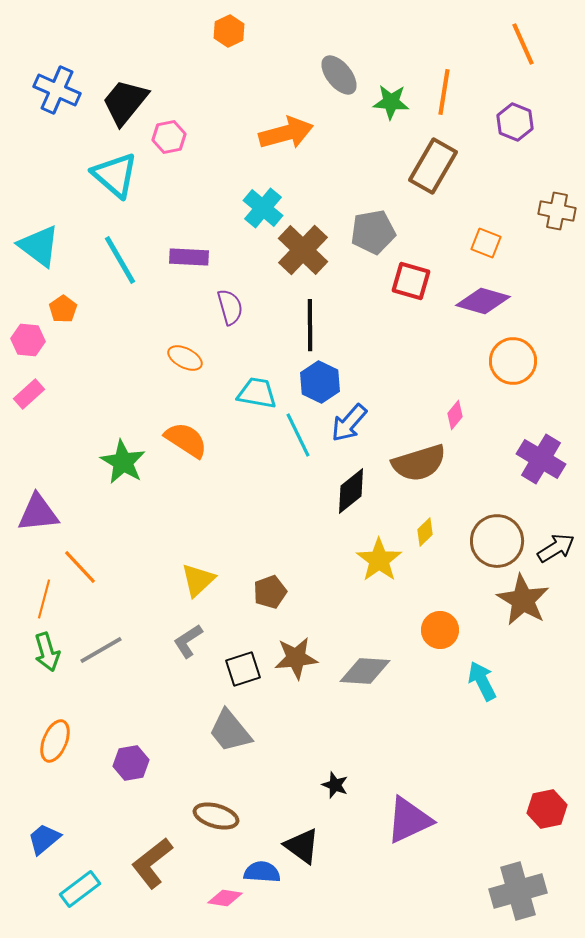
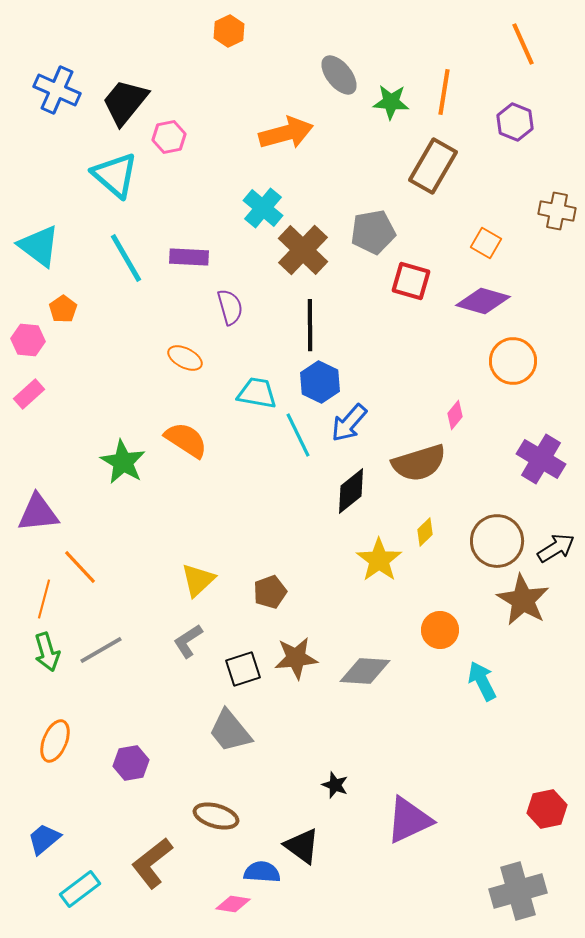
orange square at (486, 243): rotated 8 degrees clockwise
cyan line at (120, 260): moved 6 px right, 2 px up
pink diamond at (225, 898): moved 8 px right, 6 px down
